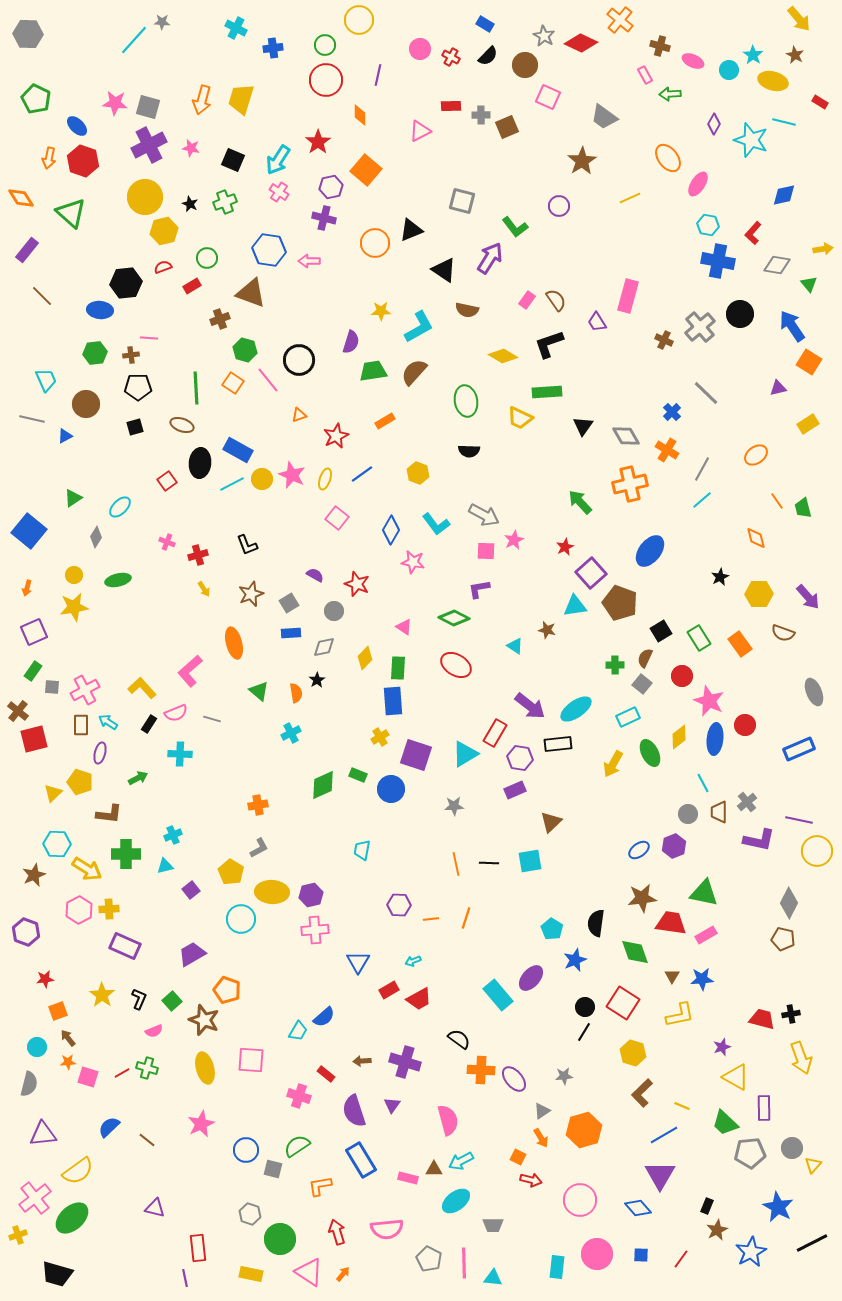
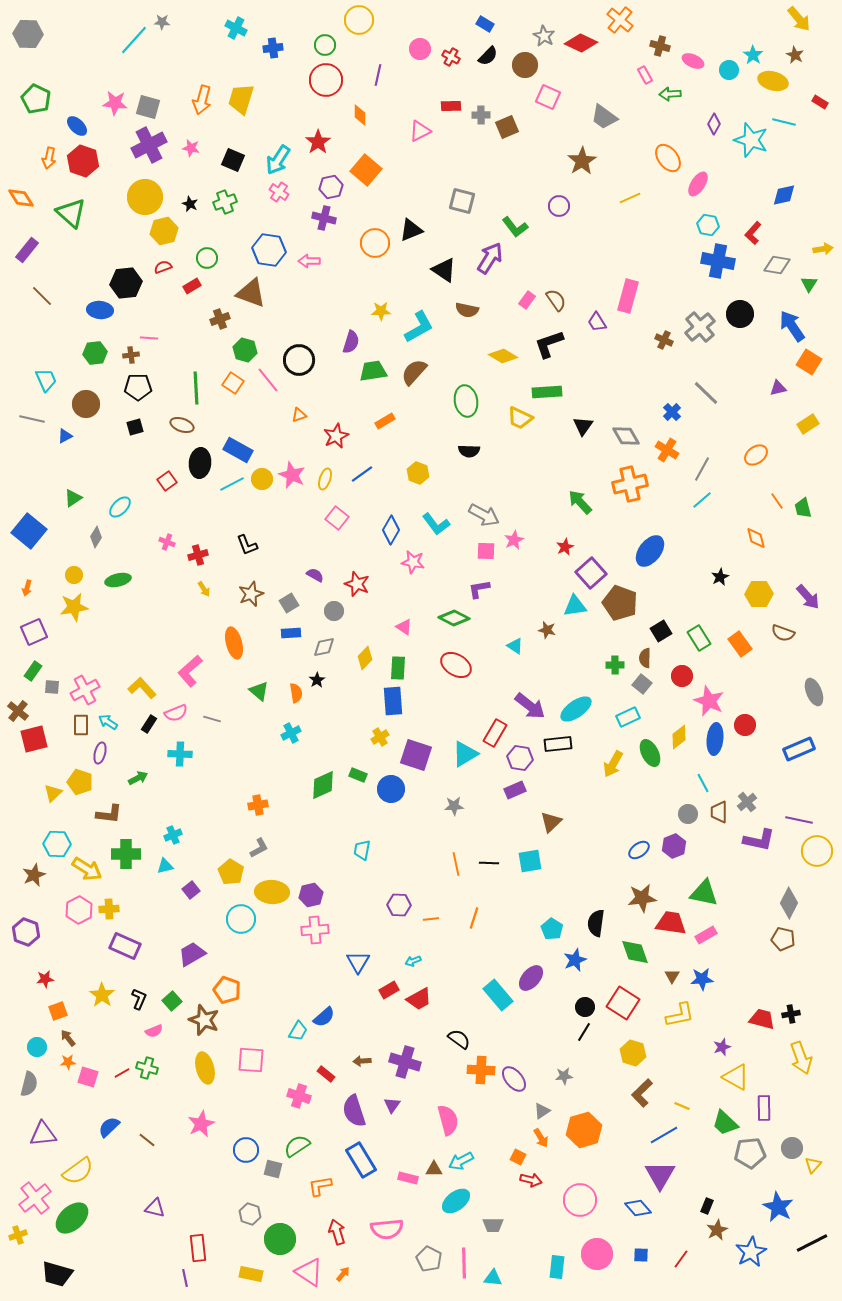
green triangle at (809, 284): rotated 12 degrees clockwise
brown semicircle at (645, 658): rotated 24 degrees counterclockwise
orange line at (466, 918): moved 8 px right
